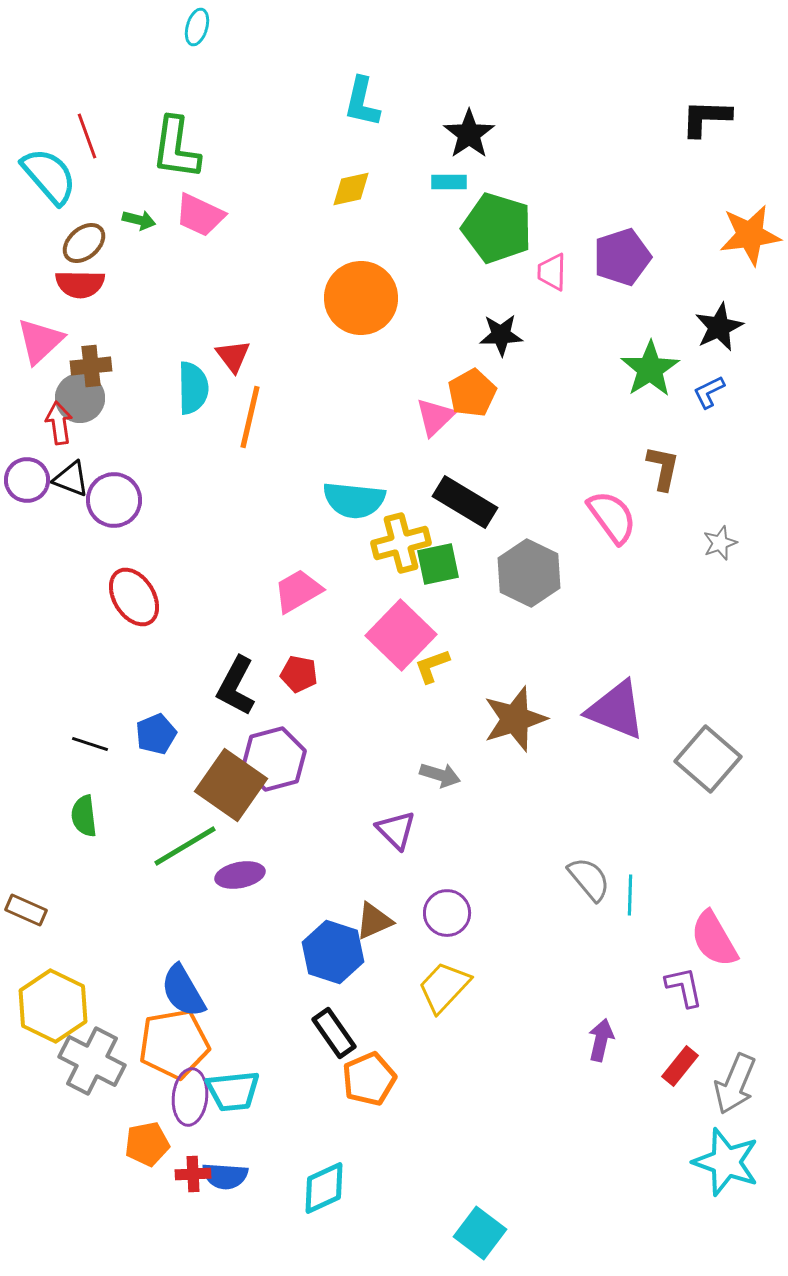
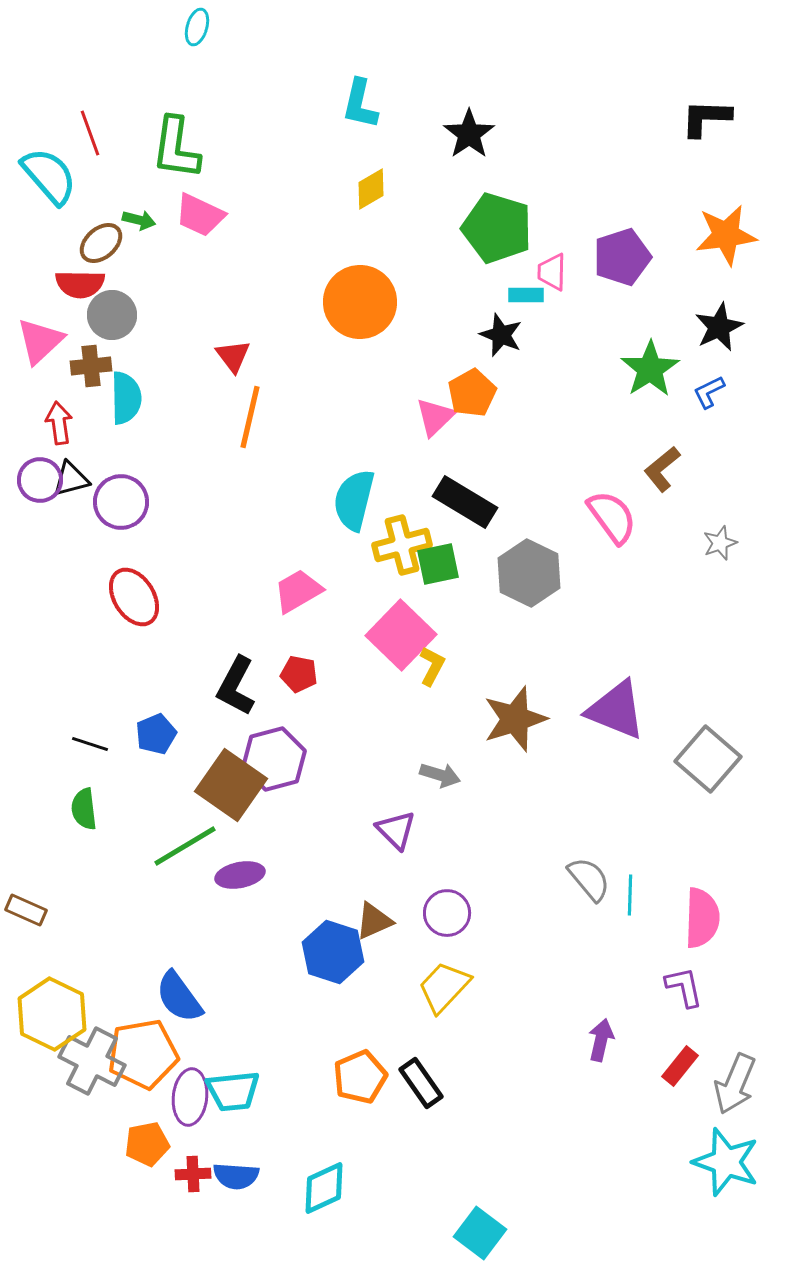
cyan L-shape at (362, 102): moved 2 px left, 2 px down
red line at (87, 136): moved 3 px right, 3 px up
cyan rectangle at (449, 182): moved 77 px right, 113 px down
yellow diamond at (351, 189): moved 20 px right; rotated 18 degrees counterclockwise
orange star at (750, 235): moved 24 px left
brown ellipse at (84, 243): moved 17 px right
orange circle at (361, 298): moved 1 px left, 4 px down
black star at (501, 335): rotated 24 degrees clockwise
cyan semicircle at (193, 388): moved 67 px left, 10 px down
gray circle at (80, 398): moved 32 px right, 83 px up
brown L-shape at (663, 468): moved 1 px left, 1 px down; rotated 141 degrees counterclockwise
black triangle at (71, 479): rotated 36 degrees counterclockwise
purple circle at (27, 480): moved 13 px right
purple circle at (114, 500): moved 7 px right, 2 px down
cyan semicircle at (354, 500): rotated 98 degrees clockwise
yellow cross at (401, 543): moved 1 px right, 2 px down
yellow L-shape at (432, 666): rotated 138 degrees clockwise
green semicircle at (84, 816): moved 7 px up
pink semicircle at (714, 939): moved 12 px left, 21 px up; rotated 148 degrees counterclockwise
blue semicircle at (183, 991): moved 4 px left, 6 px down; rotated 6 degrees counterclockwise
yellow hexagon at (53, 1006): moved 1 px left, 8 px down
black rectangle at (334, 1033): moved 87 px right, 50 px down
orange pentagon at (174, 1044): moved 31 px left, 10 px down
orange pentagon at (369, 1079): moved 9 px left, 2 px up
blue semicircle at (225, 1176): moved 11 px right
